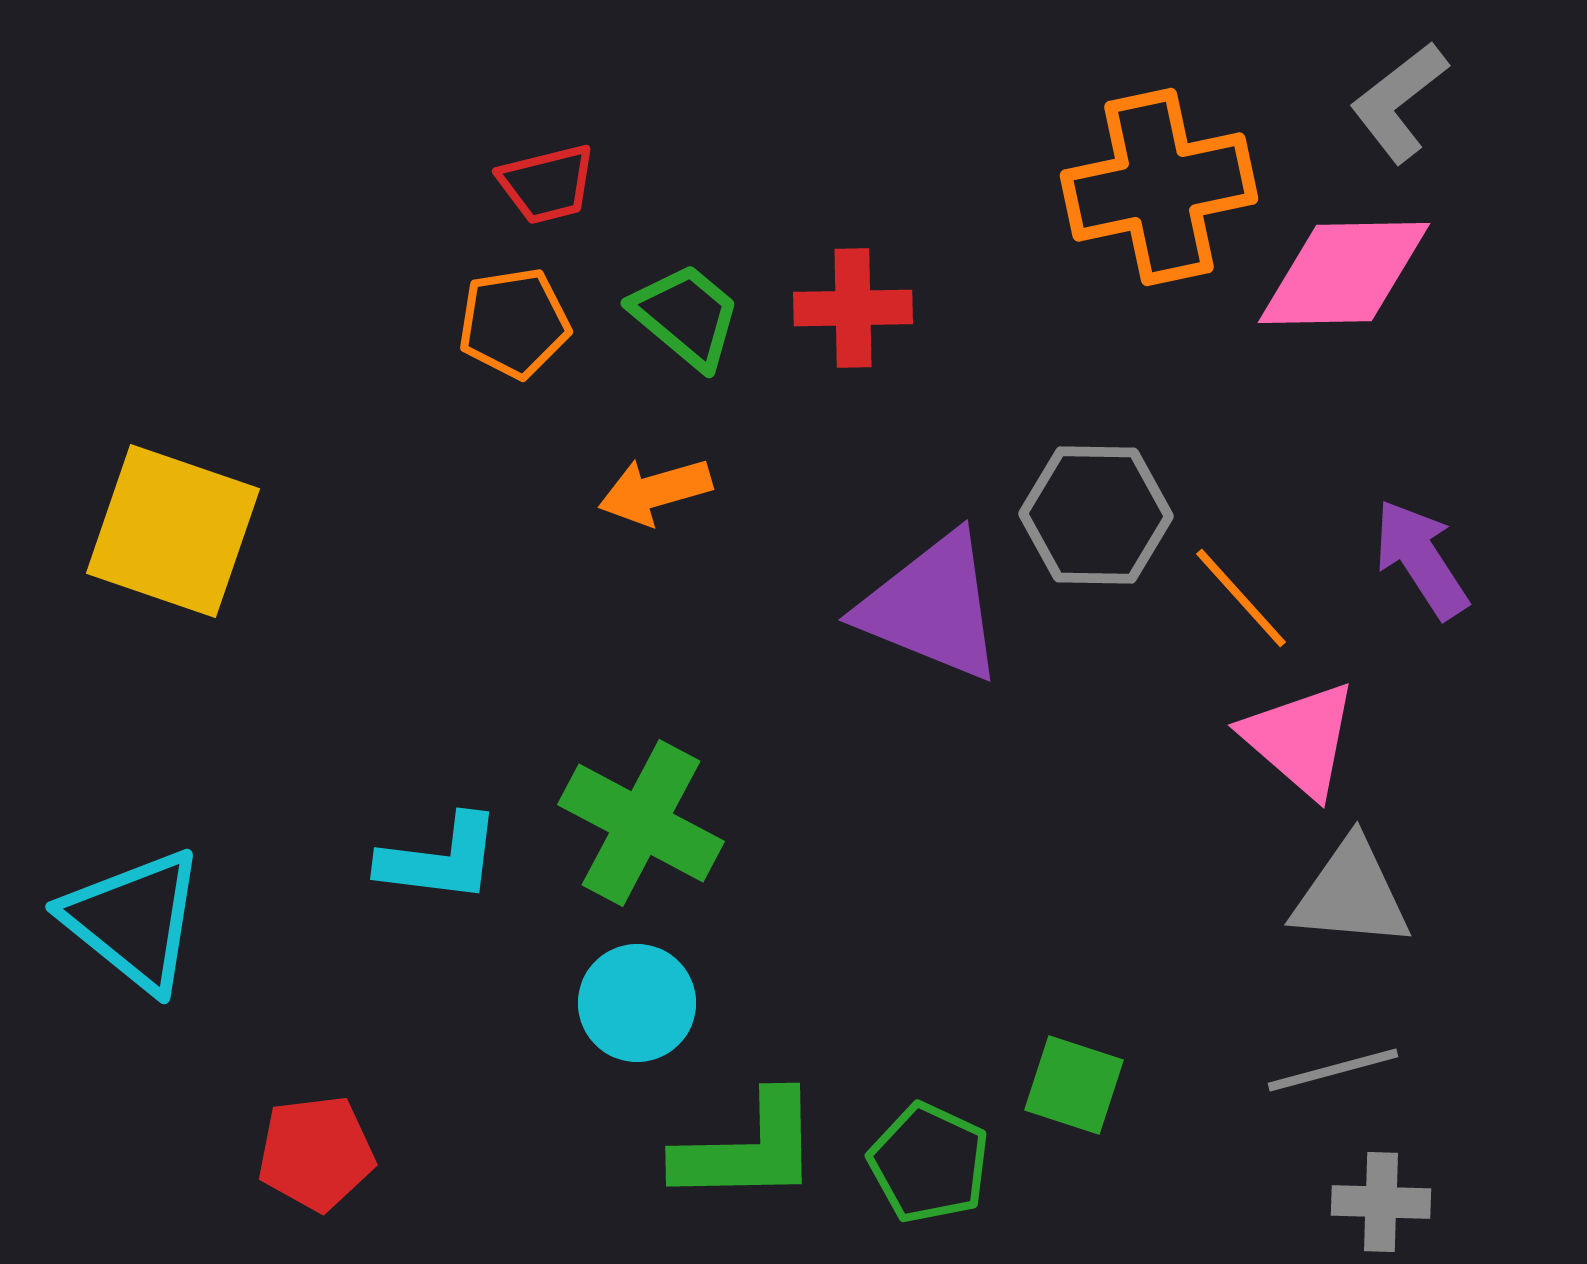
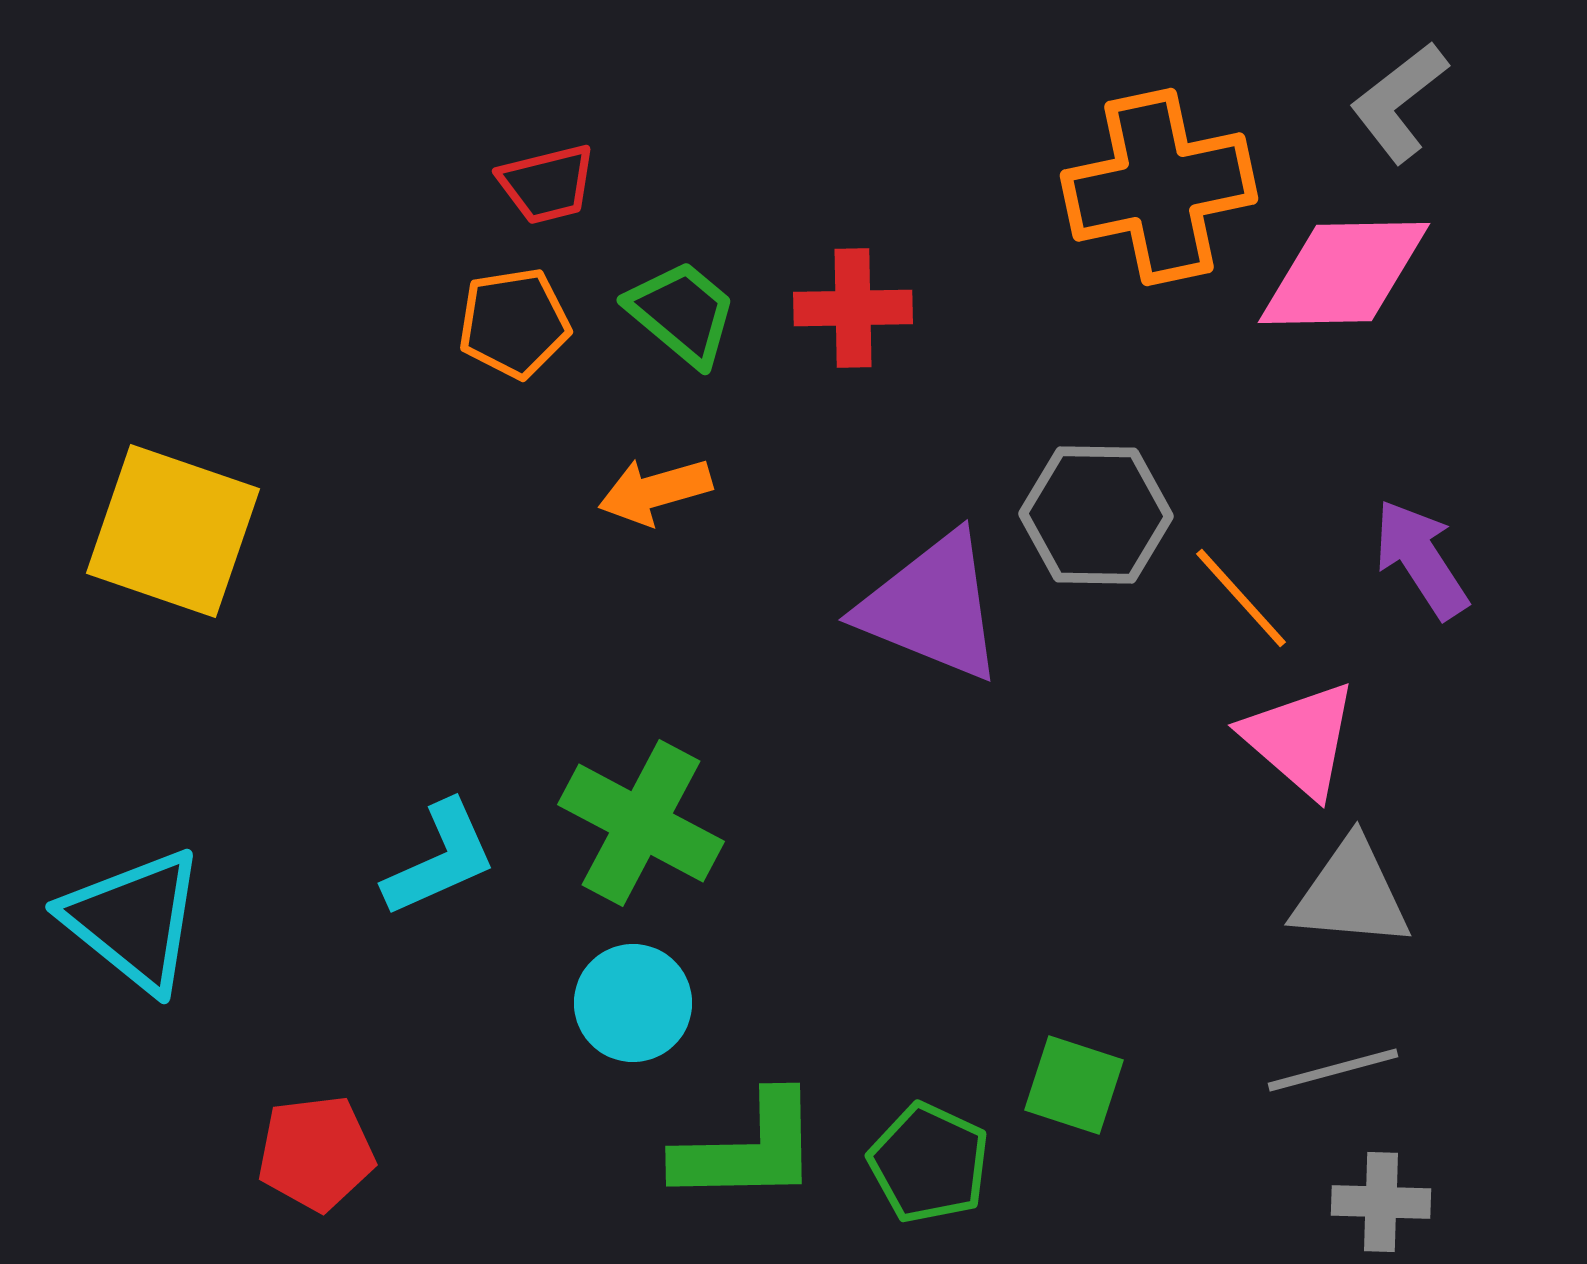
green trapezoid: moved 4 px left, 3 px up
cyan L-shape: rotated 31 degrees counterclockwise
cyan circle: moved 4 px left
